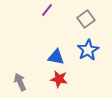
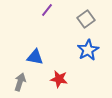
blue triangle: moved 21 px left
gray arrow: rotated 42 degrees clockwise
